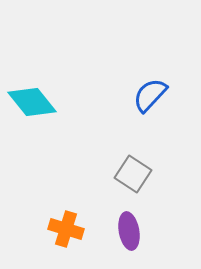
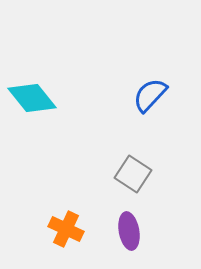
cyan diamond: moved 4 px up
orange cross: rotated 8 degrees clockwise
